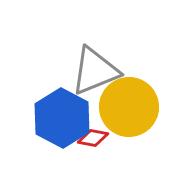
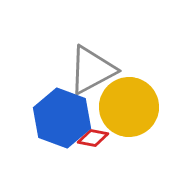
gray triangle: moved 3 px left, 1 px up; rotated 6 degrees counterclockwise
blue hexagon: rotated 8 degrees counterclockwise
